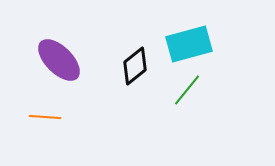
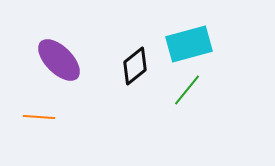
orange line: moved 6 px left
